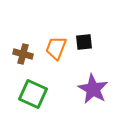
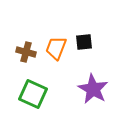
brown cross: moved 3 px right, 2 px up
